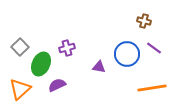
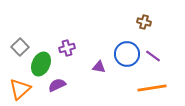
brown cross: moved 1 px down
purple line: moved 1 px left, 8 px down
